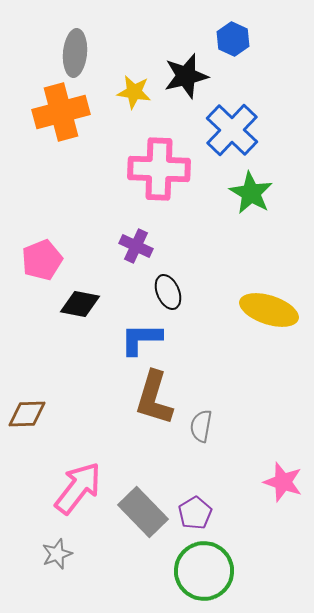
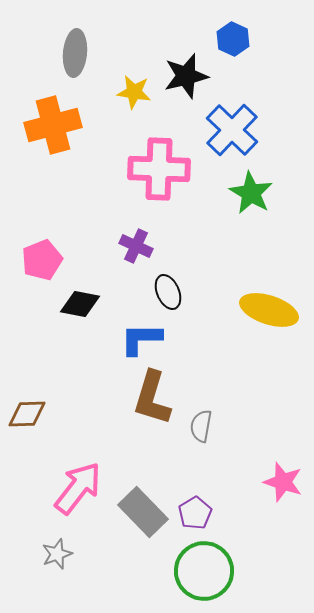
orange cross: moved 8 px left, 13 px down
brown L-shape: moved 2 px left
